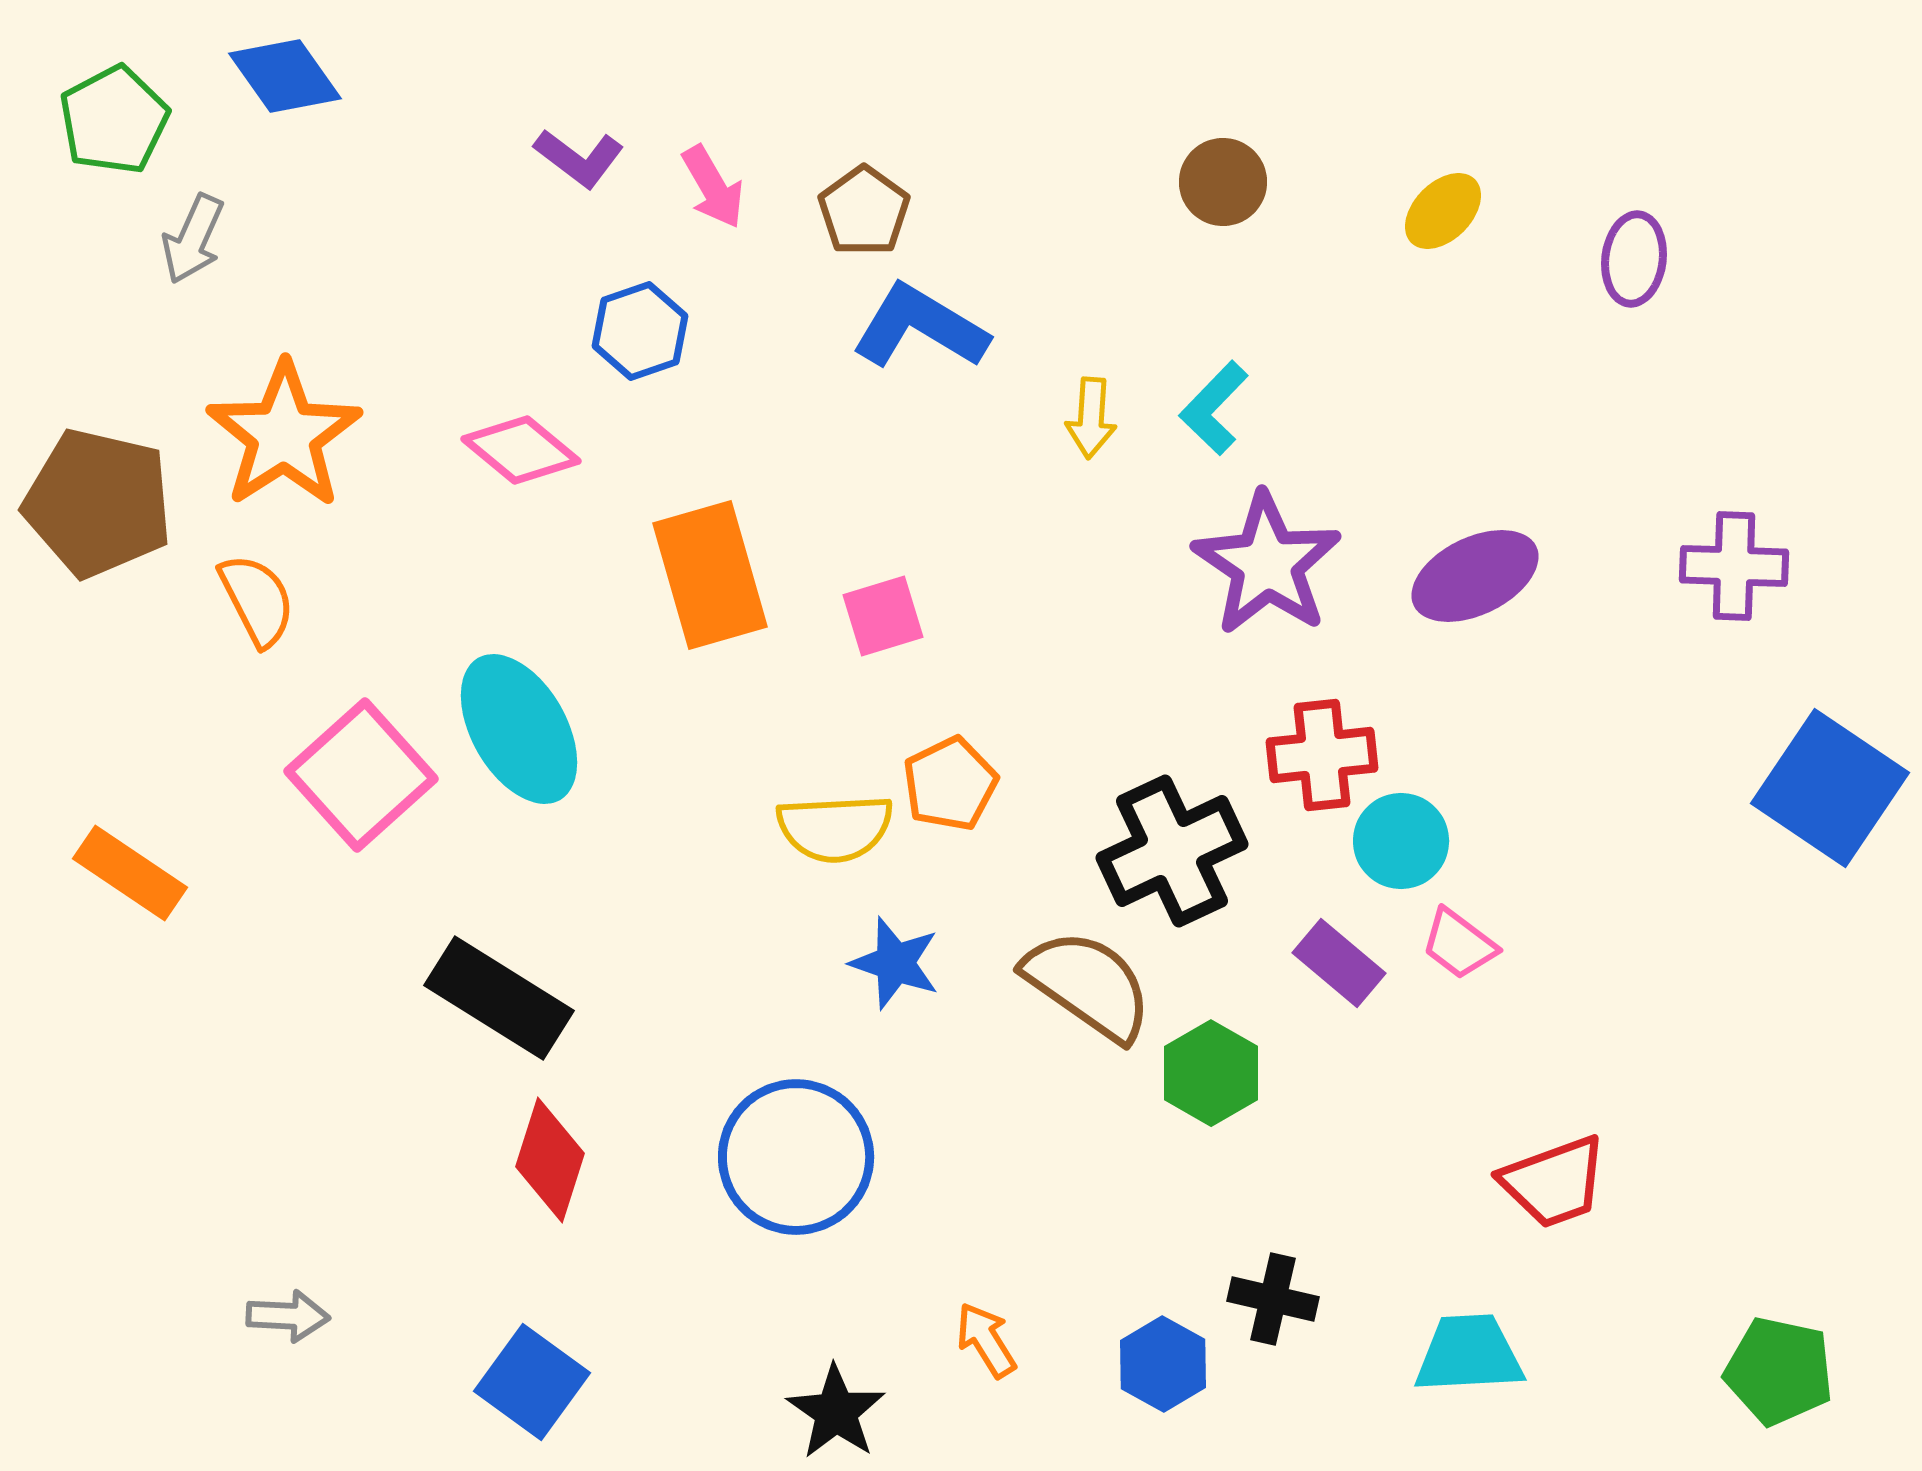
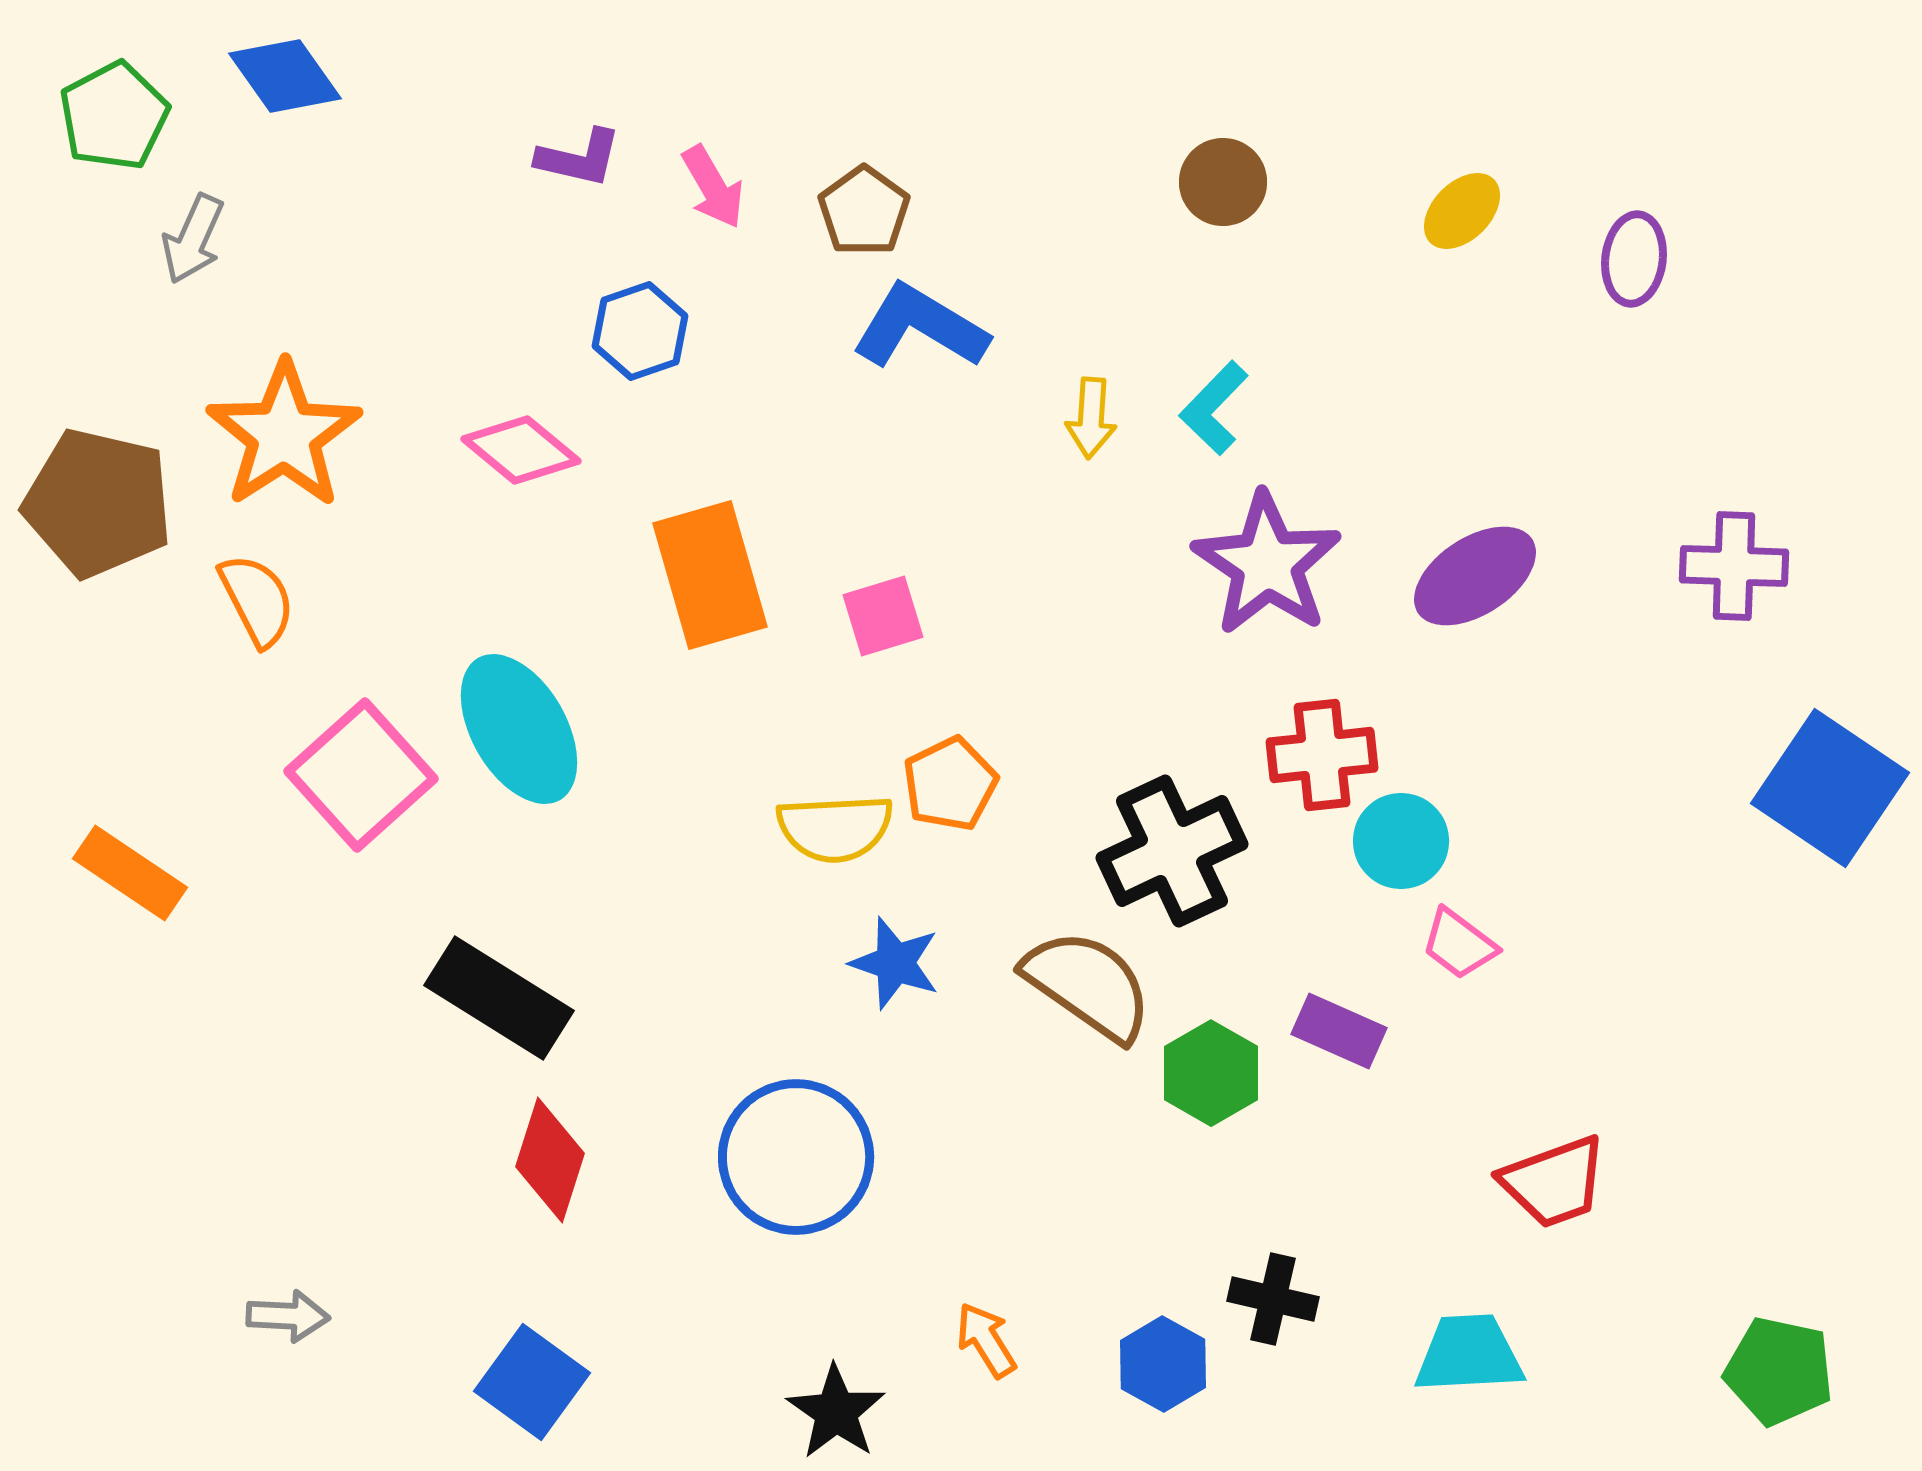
green pentagon at (114, 120): moved 4 px up
purple L-shape at (579, 158): rotated 24 degrees counterclockwise
yellow ellipse at (1443, 211): moved 19 px right
purple ellipse at (1475, 576): rotated 7 degrees counterclockwise
purple rectangle at (1339, 963): moved 68 px down; rotated 16 degrees counterclockwise
